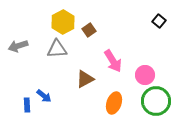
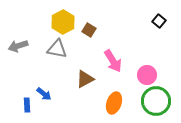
brown square: rotated 24 degrees counterclockwise
gray triangle: rotated 15 degrees clockwise
pink circle: moved 2 px right
blue arrow: moved 2 px up
